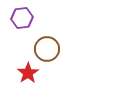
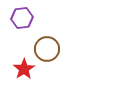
red star: moved 4 px left, 4 px up
